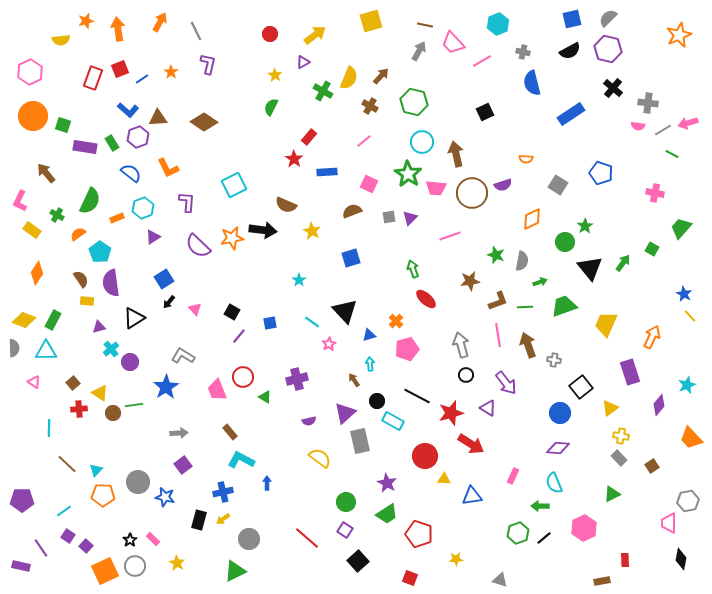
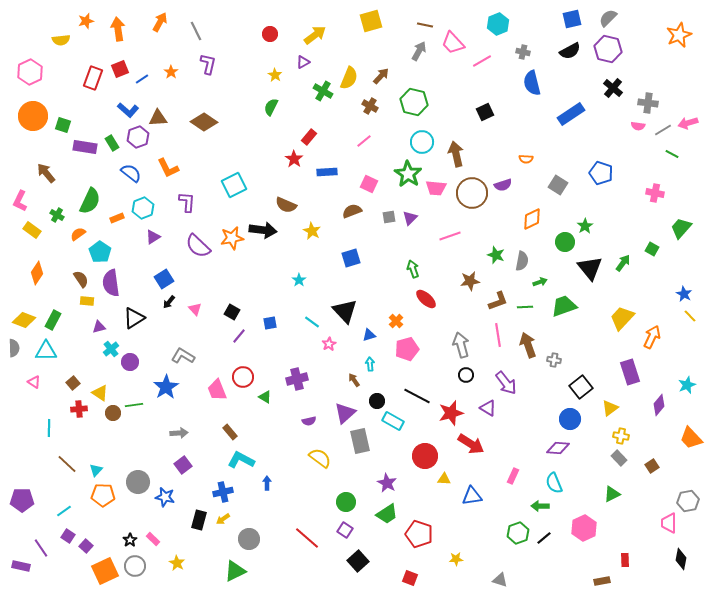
yellow trapezoid at (606, 324): moved 16 px right, 6 px up; rotated 20 degrees clockwise
blue circle at (560, 413): moved 10 px right, 6 px down
